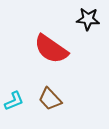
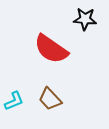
black star: moved 3 px left
